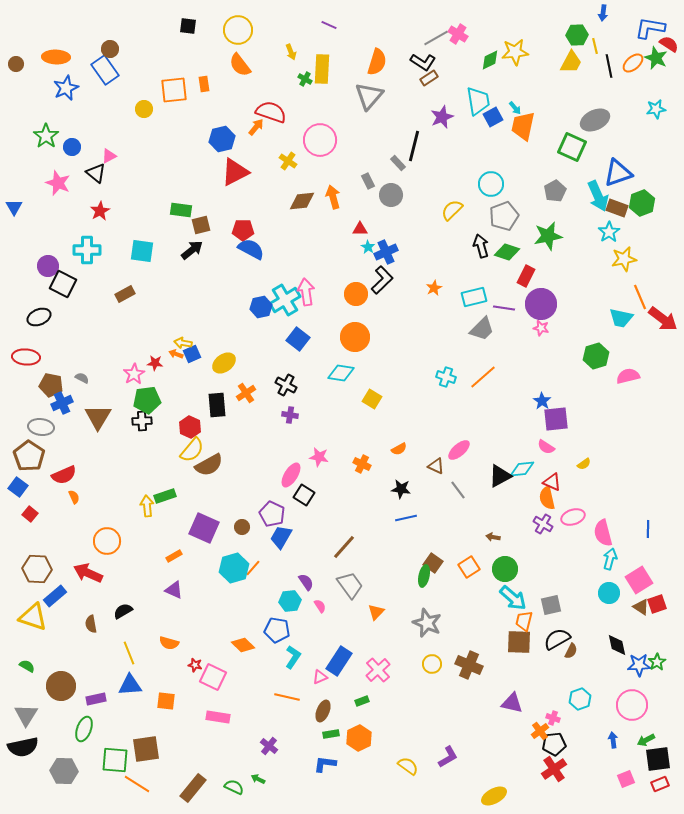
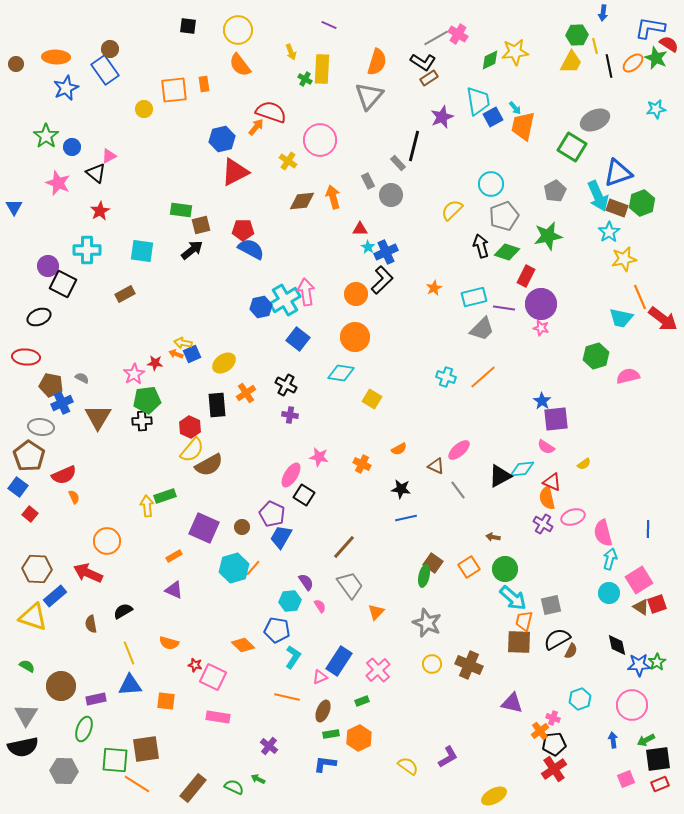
green square at (572, 147): rotated 8 degrees clockwise
